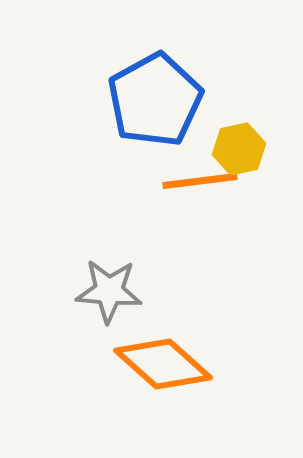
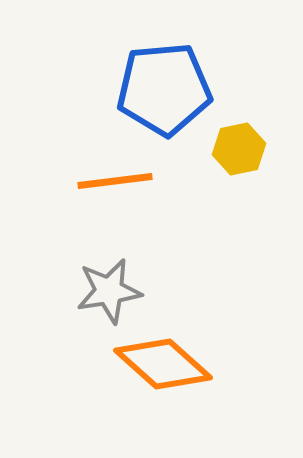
blue pentagon: moved 9 px right, 11 px up; rotated 24 degrees clockwise
orange line: moved 85 px left
gray star: rotated 14 degrees counterclockwise
